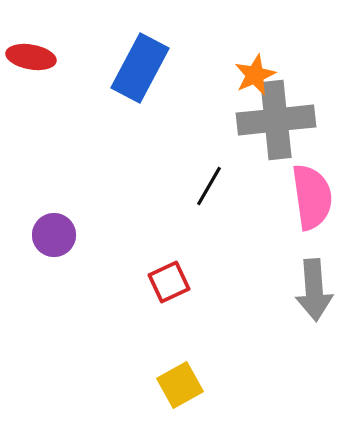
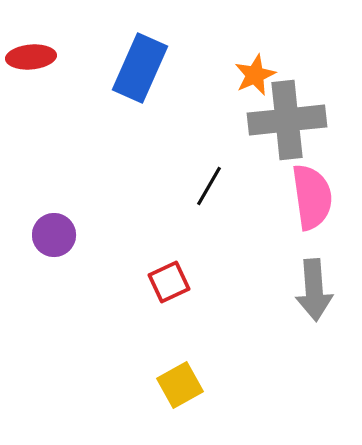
red ellipse: rotated 15 degrees counterclockwise
blue rectangle: rotated 4 degrees counterclockwise
gray cross: moved 11 px right
